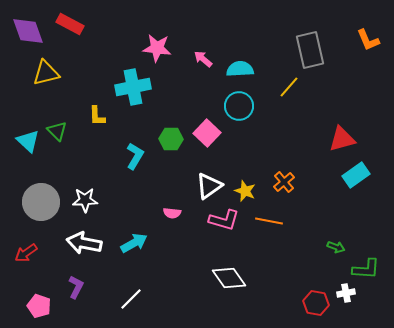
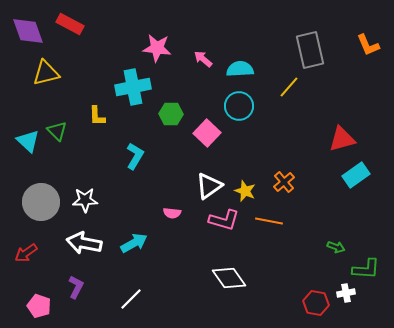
orange L-shape: moved 5 px down
green hexagon: moved 25 px up
